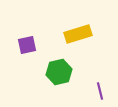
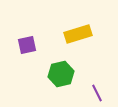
green hexagon: moved 2 px right, 2 px down
purple line: moved 3 px left, 2 px down; rotated 12 degrees counterclockwise
